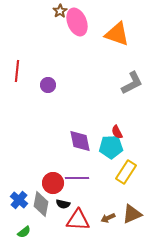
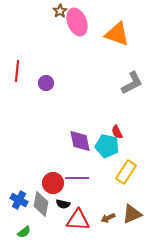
purple circle: moved 2 px left, 2 px up
cyan pentagon: moved 4 px left, 1 px up; rotated 15 degrees clockwise
blue cross: rotated 12 degrees counterclockwise
